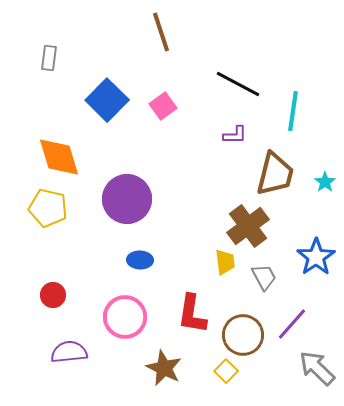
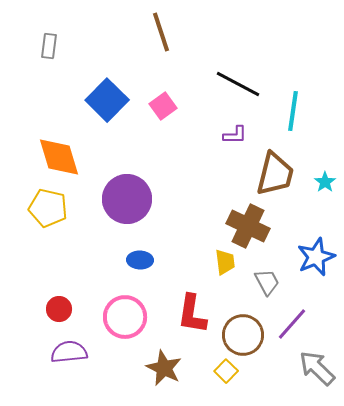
gray rectangle: moved 12 px up
brown cross: rotated 27 degrees counterclockwise
blue star: rotated 12 degrees clockwise
gray trapezoid: moved 3 px right, 5 px down
red circle: moved 6 px right, 14 px down
